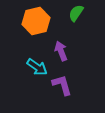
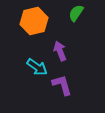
orange hexagon: moved 2 px left
purple arrow: moved 1 px left
